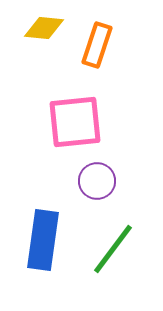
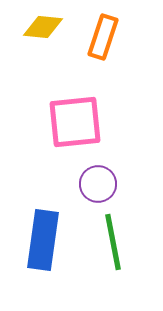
yellow diamond: moved 1 px left, 1 px up
orange rectangle: moved 6 px right, 8 px up
purple circle: moved 1 px right, 3 px down
green line: moved 7 px up; rotated 48 degrees counterclockwise
